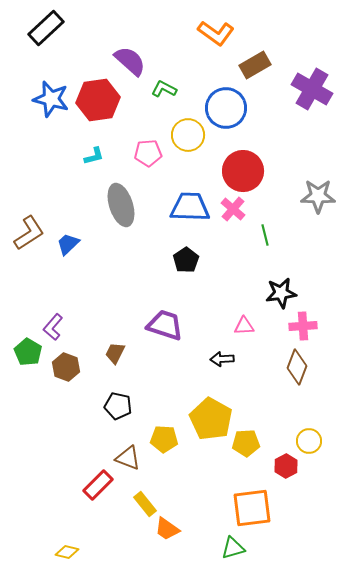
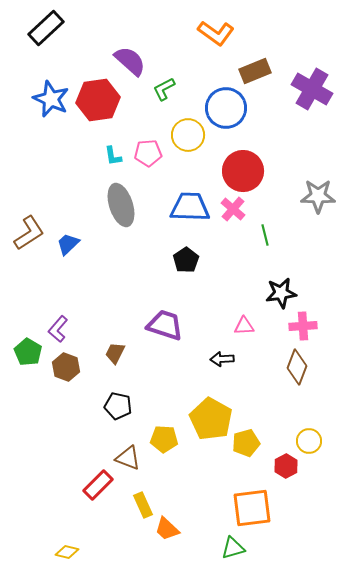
brown rectangle at (255, 65): moved 6 px down; rotated 8 degrees clockwise
green L-shape at (164, 89): rotated 55 degrees counterclockwise
blue star at (51, 99): rotated 9 degrees clockwise
cyan L-shape at (94, 156): moved 19 px right; rotated 95 degrees clockwise
purple L-shape at (53, 327): moved 5 px right, 2 px down
yellow pentagon at (246, 443): rotated 12 degrees counterclockwise
yellow rectangle at (145, 504): moved 2 px left, 1 px down; rotated 15 degrees clockwise
orange trapezoid at (167, 529): rotated 8 degrees clockwise
